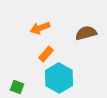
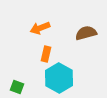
orange rectangle: rotated 28 degrees counterclockwise
